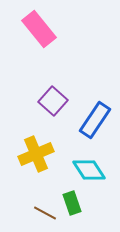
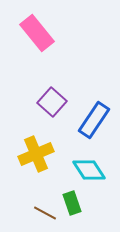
pink rectangle: moved 2 px left, 4 px down
purple square: moved 1 px left, 1 px down
blue rectangle: moved 1 px left
